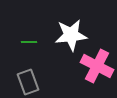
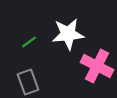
white star: moved 3 px left, 1 px up
green line: rotated 35 degrees counterclockwise
